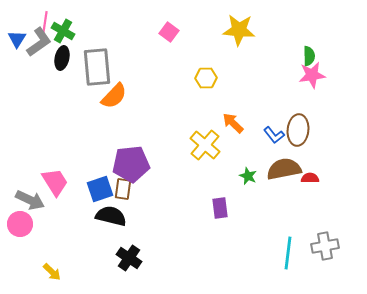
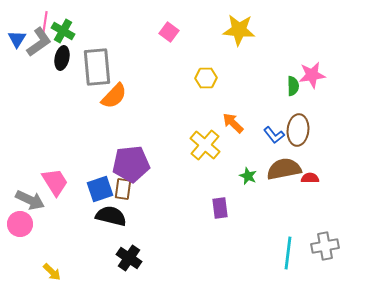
green semicircle: moved 16 px left, 30 px down
